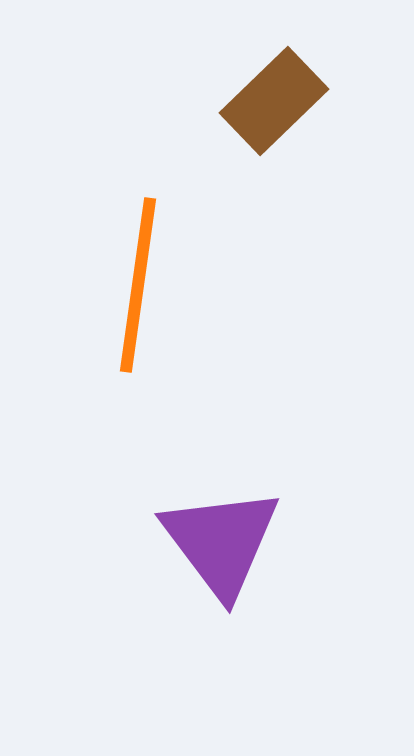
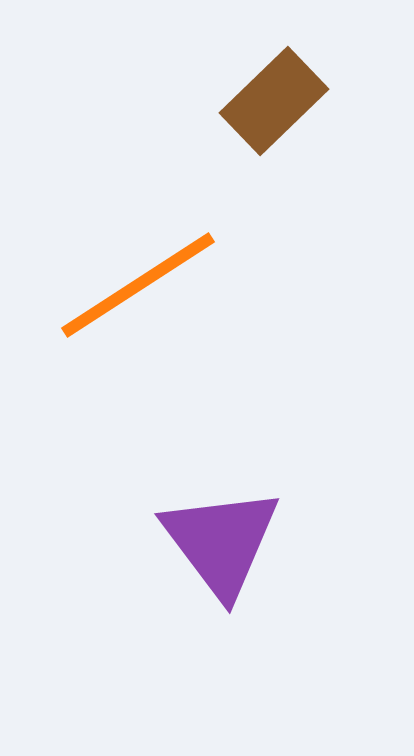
orange line: rotated 49 degrees clockwise
